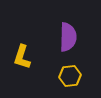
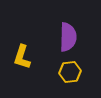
yellow hexagon: moved 4 px up
